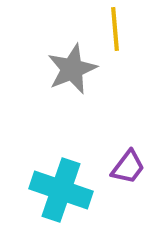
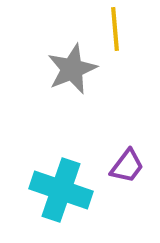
purple trapezoid: moved 1 px left, 1 px up
